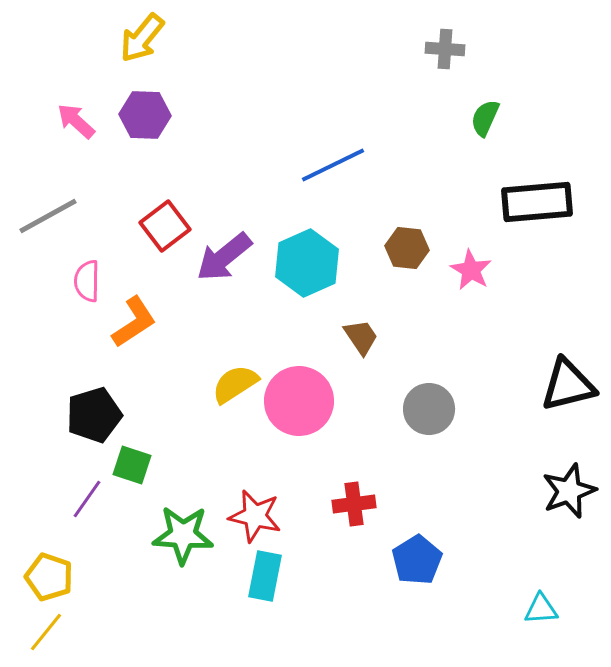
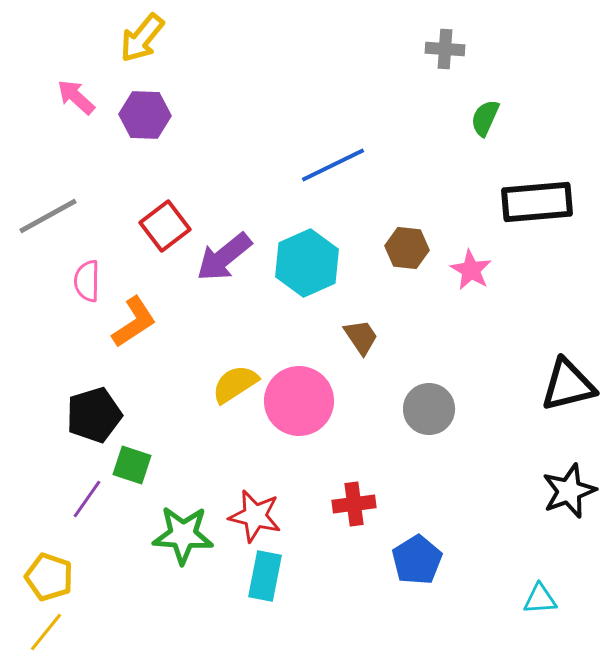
pink arrow: moved 24 px up
cyan triangle: moved 1 px left, 10 px up
